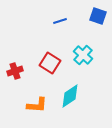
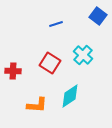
blue square: rotated 18 degrees clockwise
blue line: moved 4 px left, 3 px down
red cross: moved 2 px left; rotated 21 degrees clockwise
